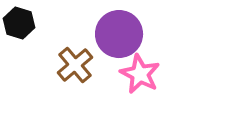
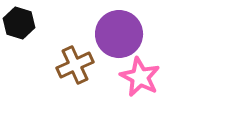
brown cross: rotated 15 degrees clockwise
pink star: moved 3 px down
